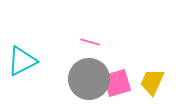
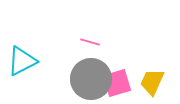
gray circle: moved 2 px right
